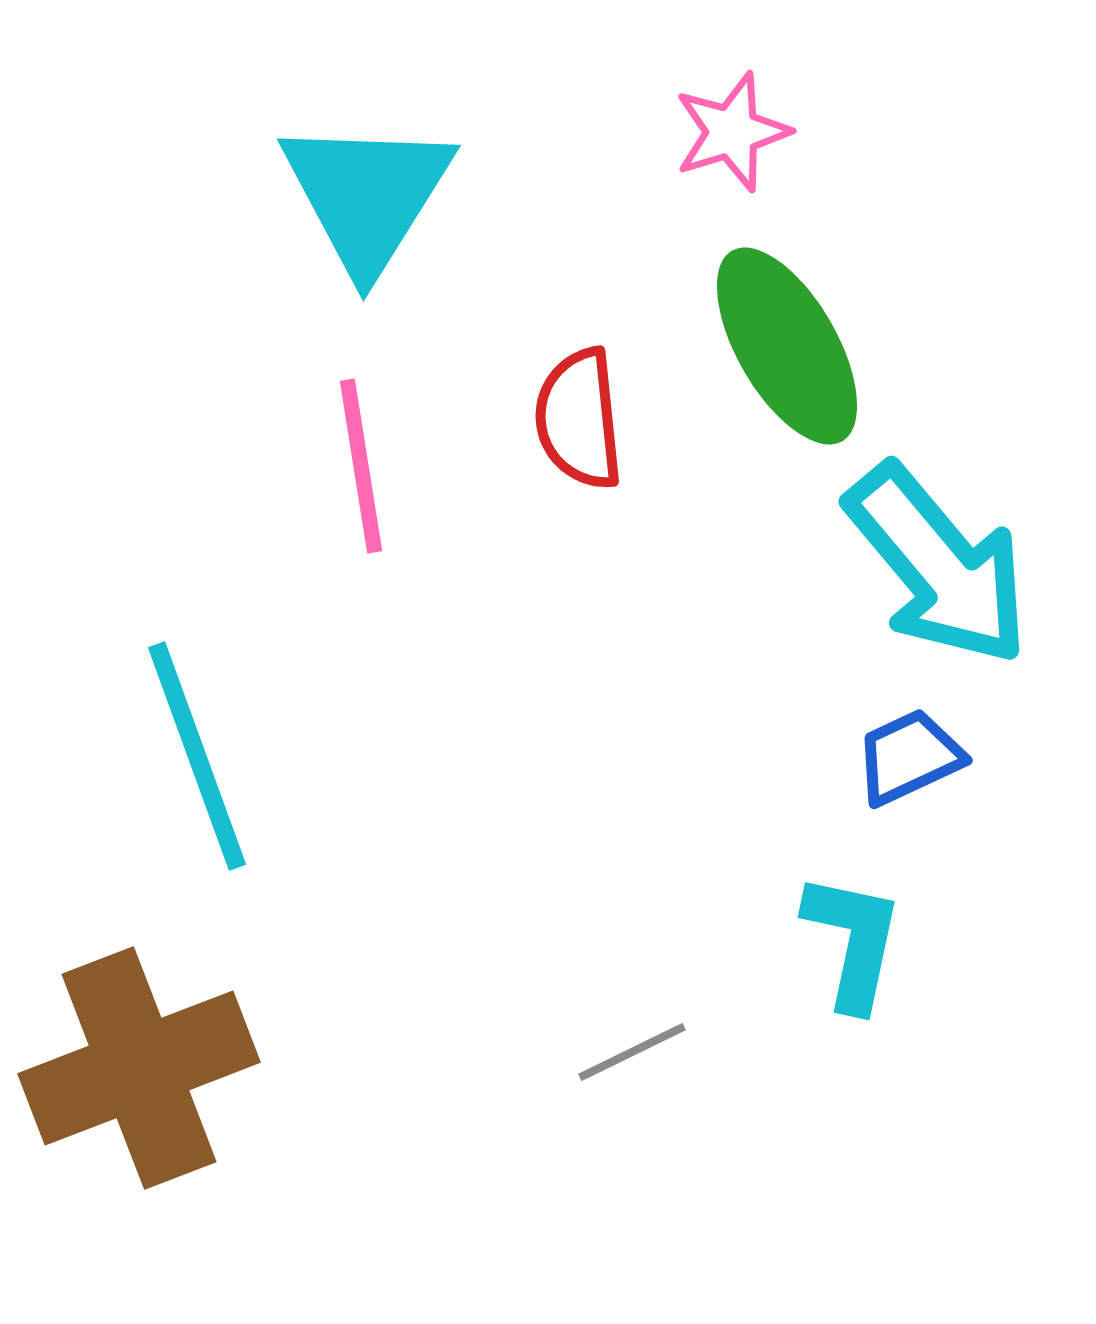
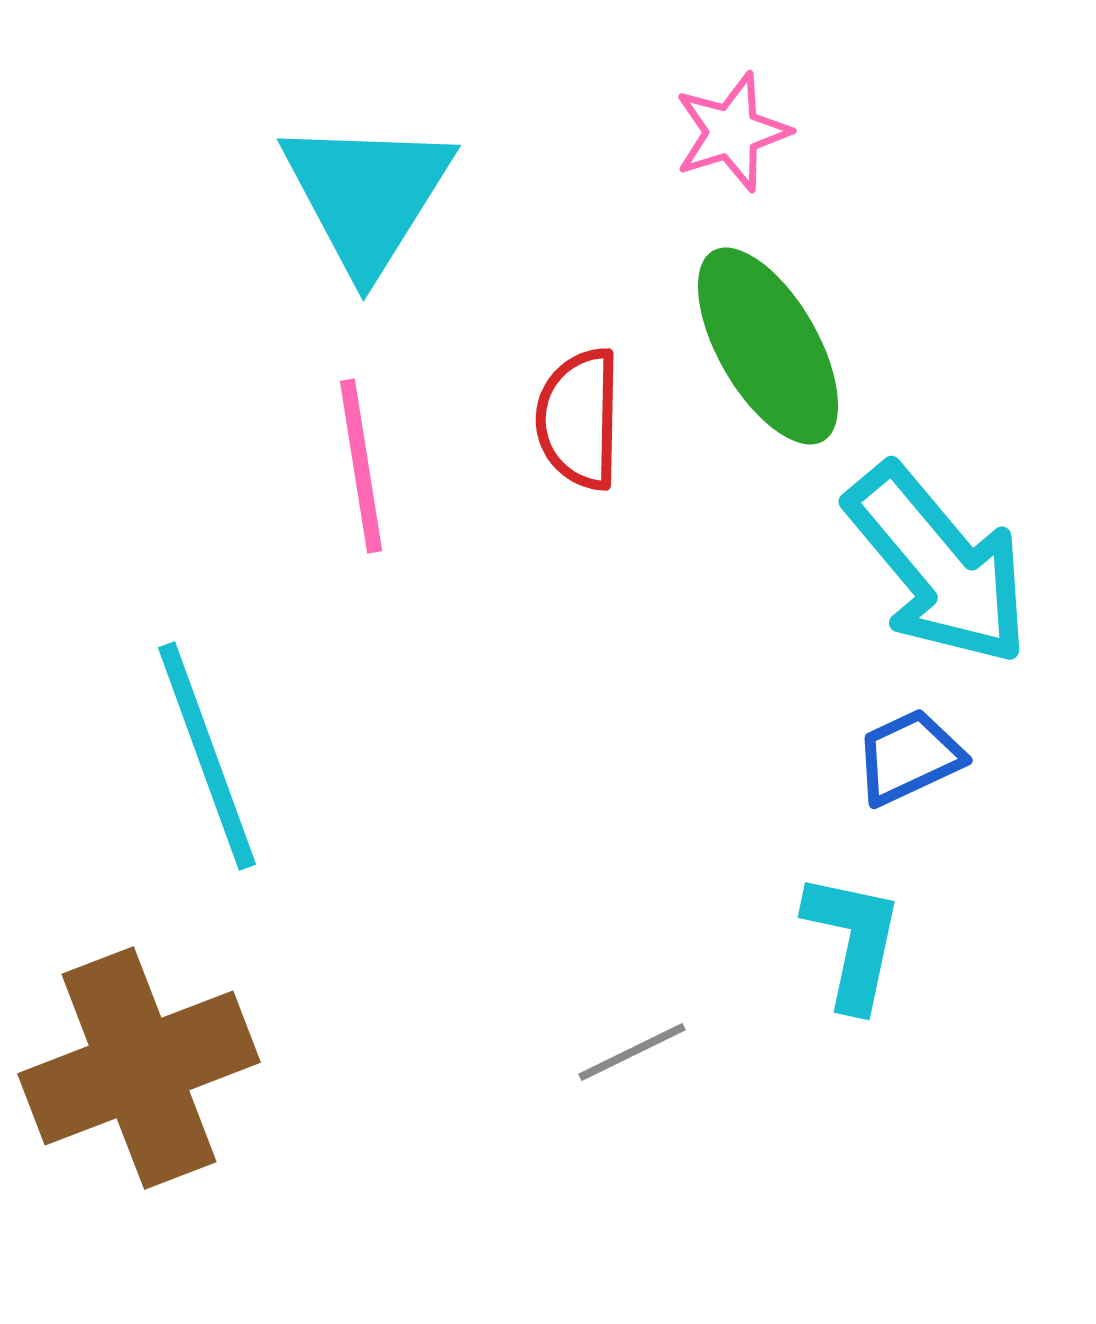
green ellipse: moved 19 px left
red semicircle: rotated 7 degrees clockwise
cyan line: moved 10 px right
